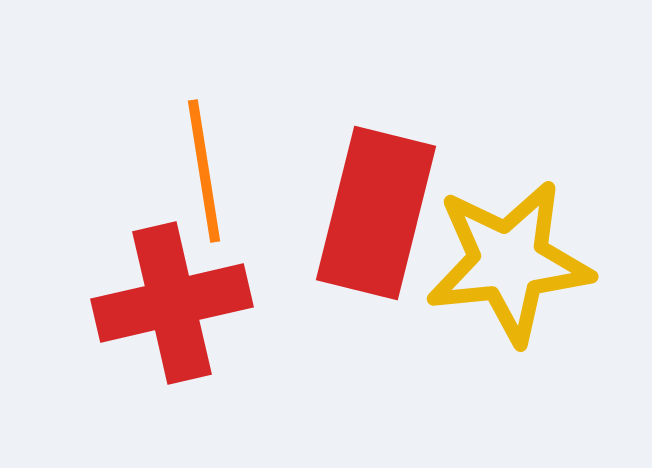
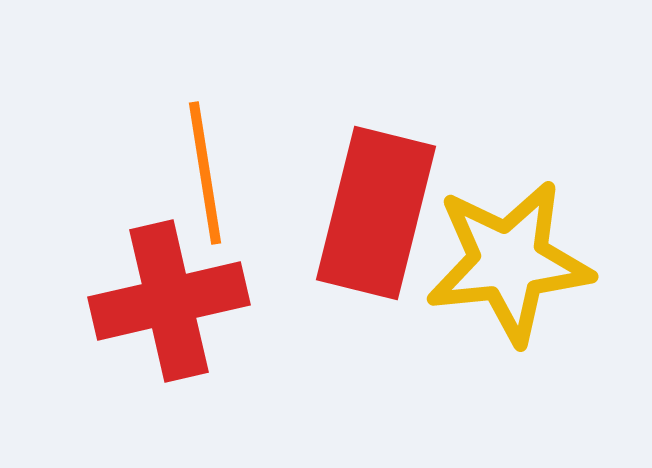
orange line: moved 1 px right, 2 px down
red cross: moved 3 px left, 2 px up
